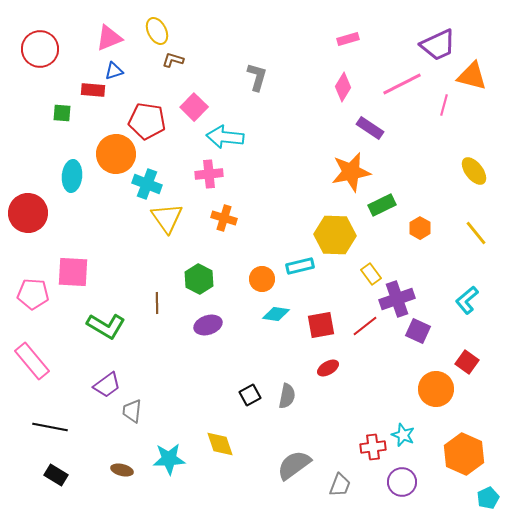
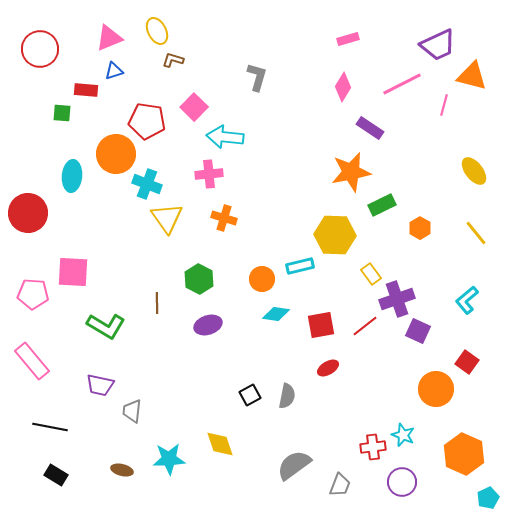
red rectangle at (93, 90): moved 7 px left
purple trapezoid at (107, 385): moved 7 px left; rotated 48 degrees clockwise
